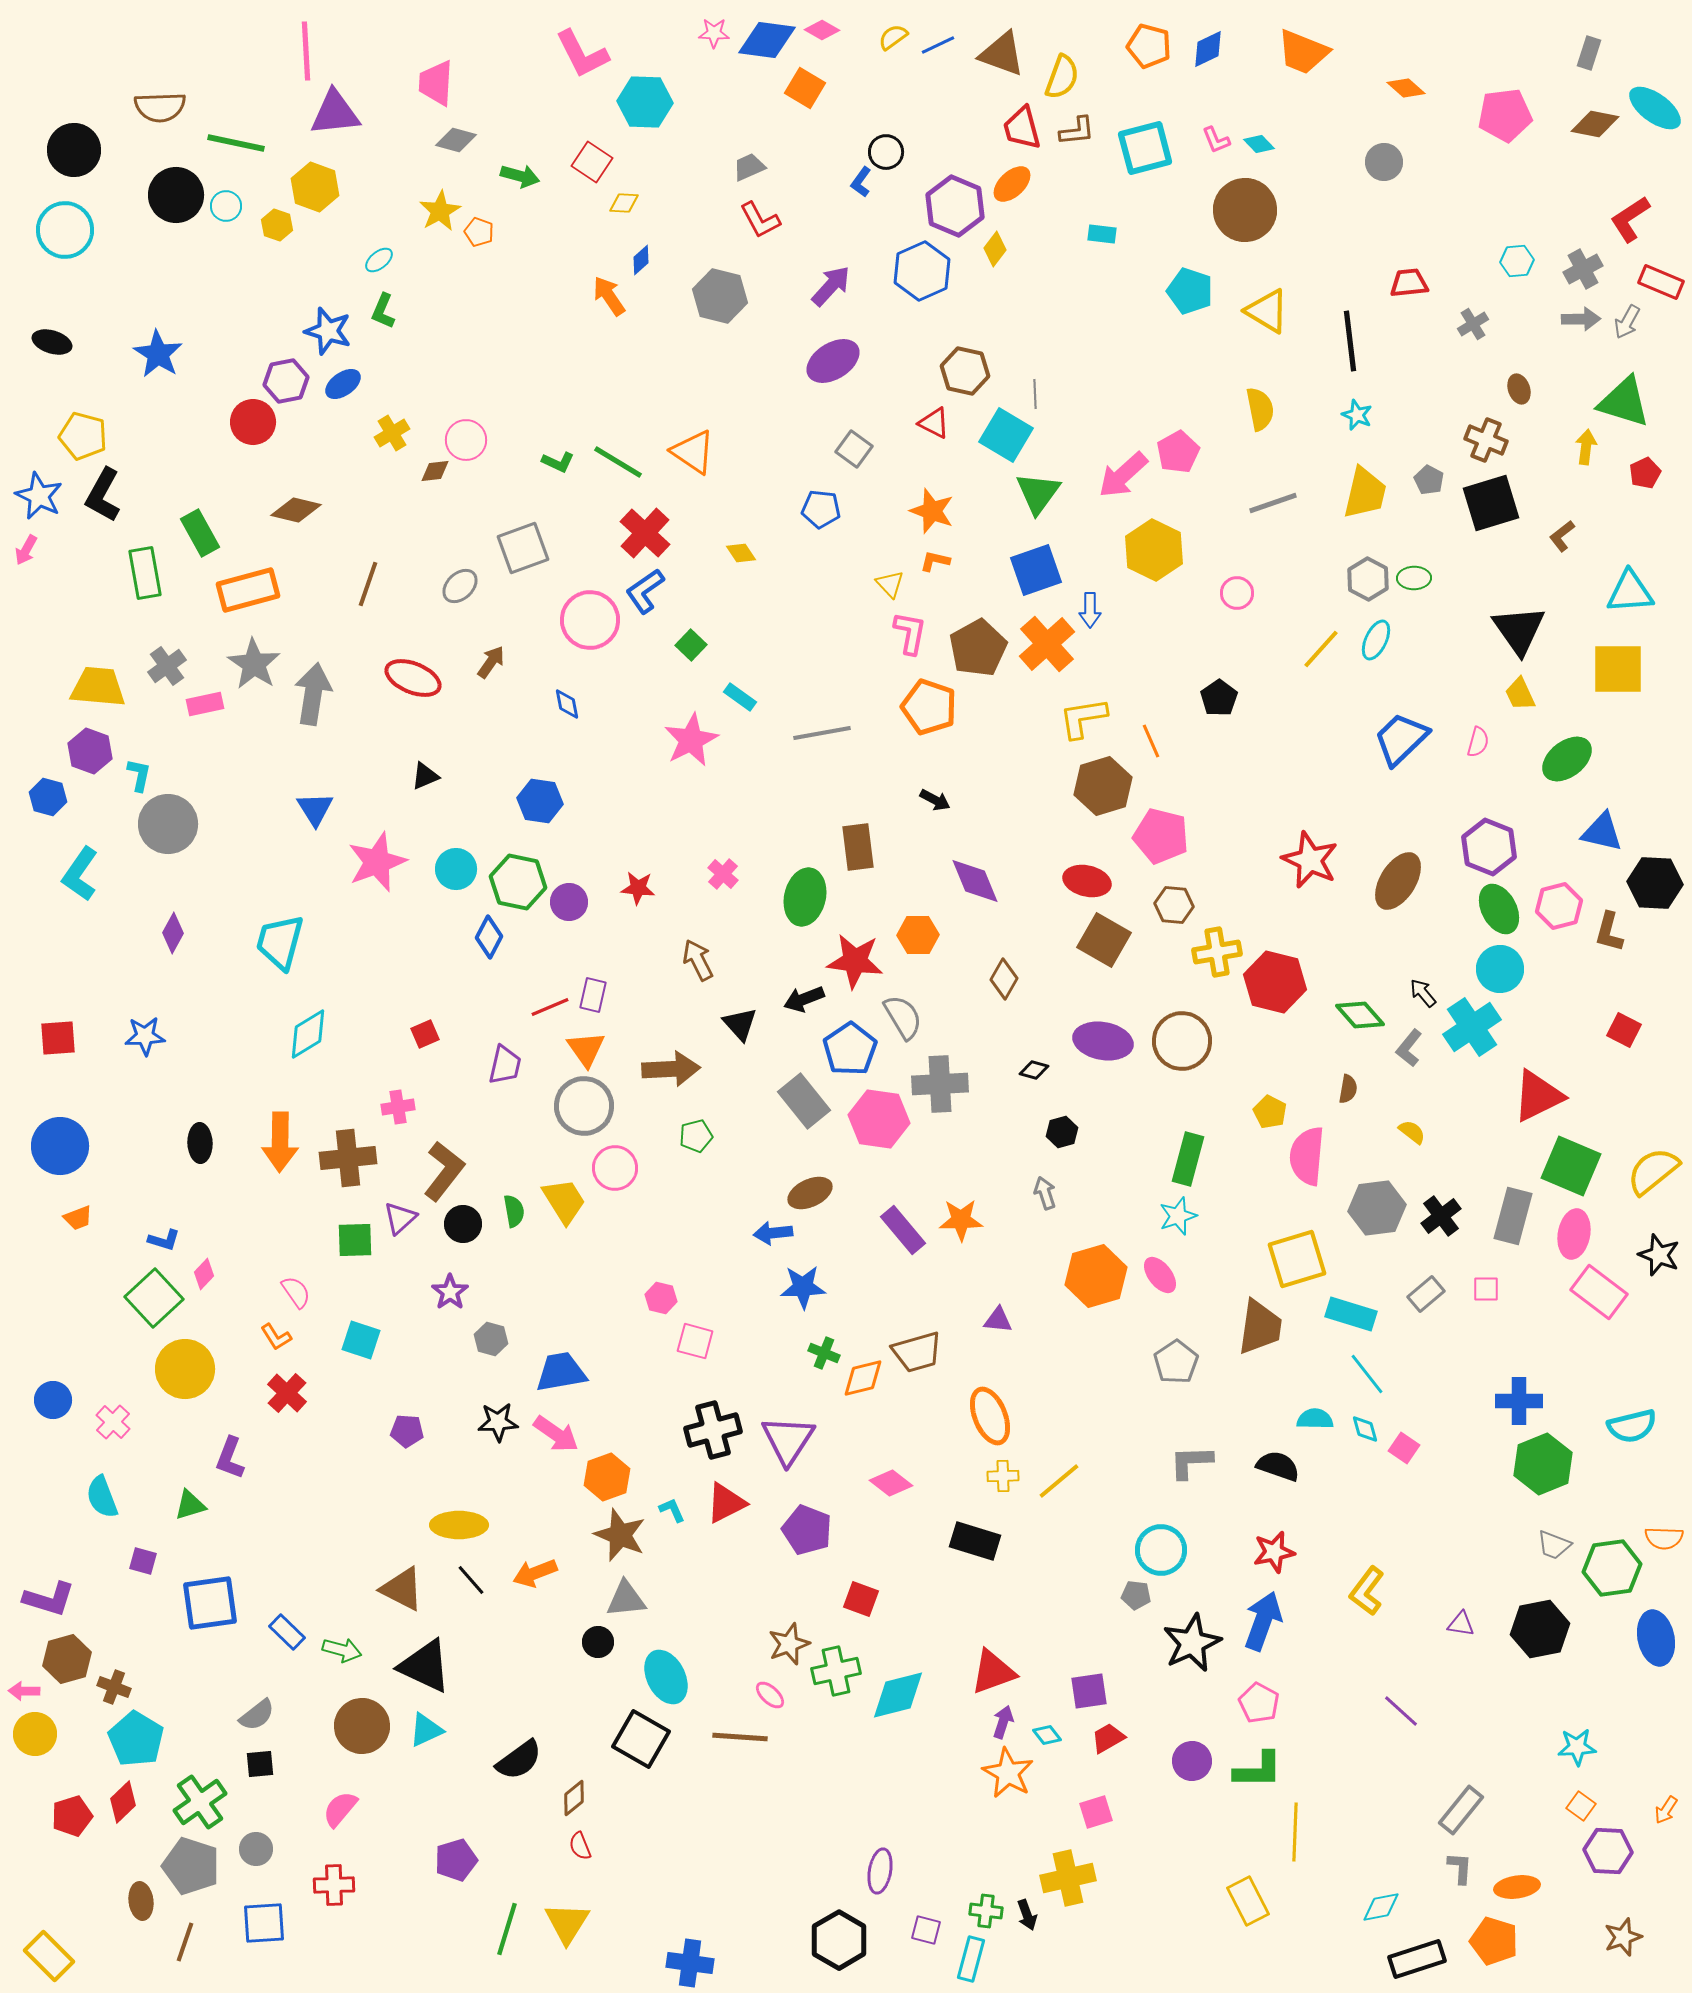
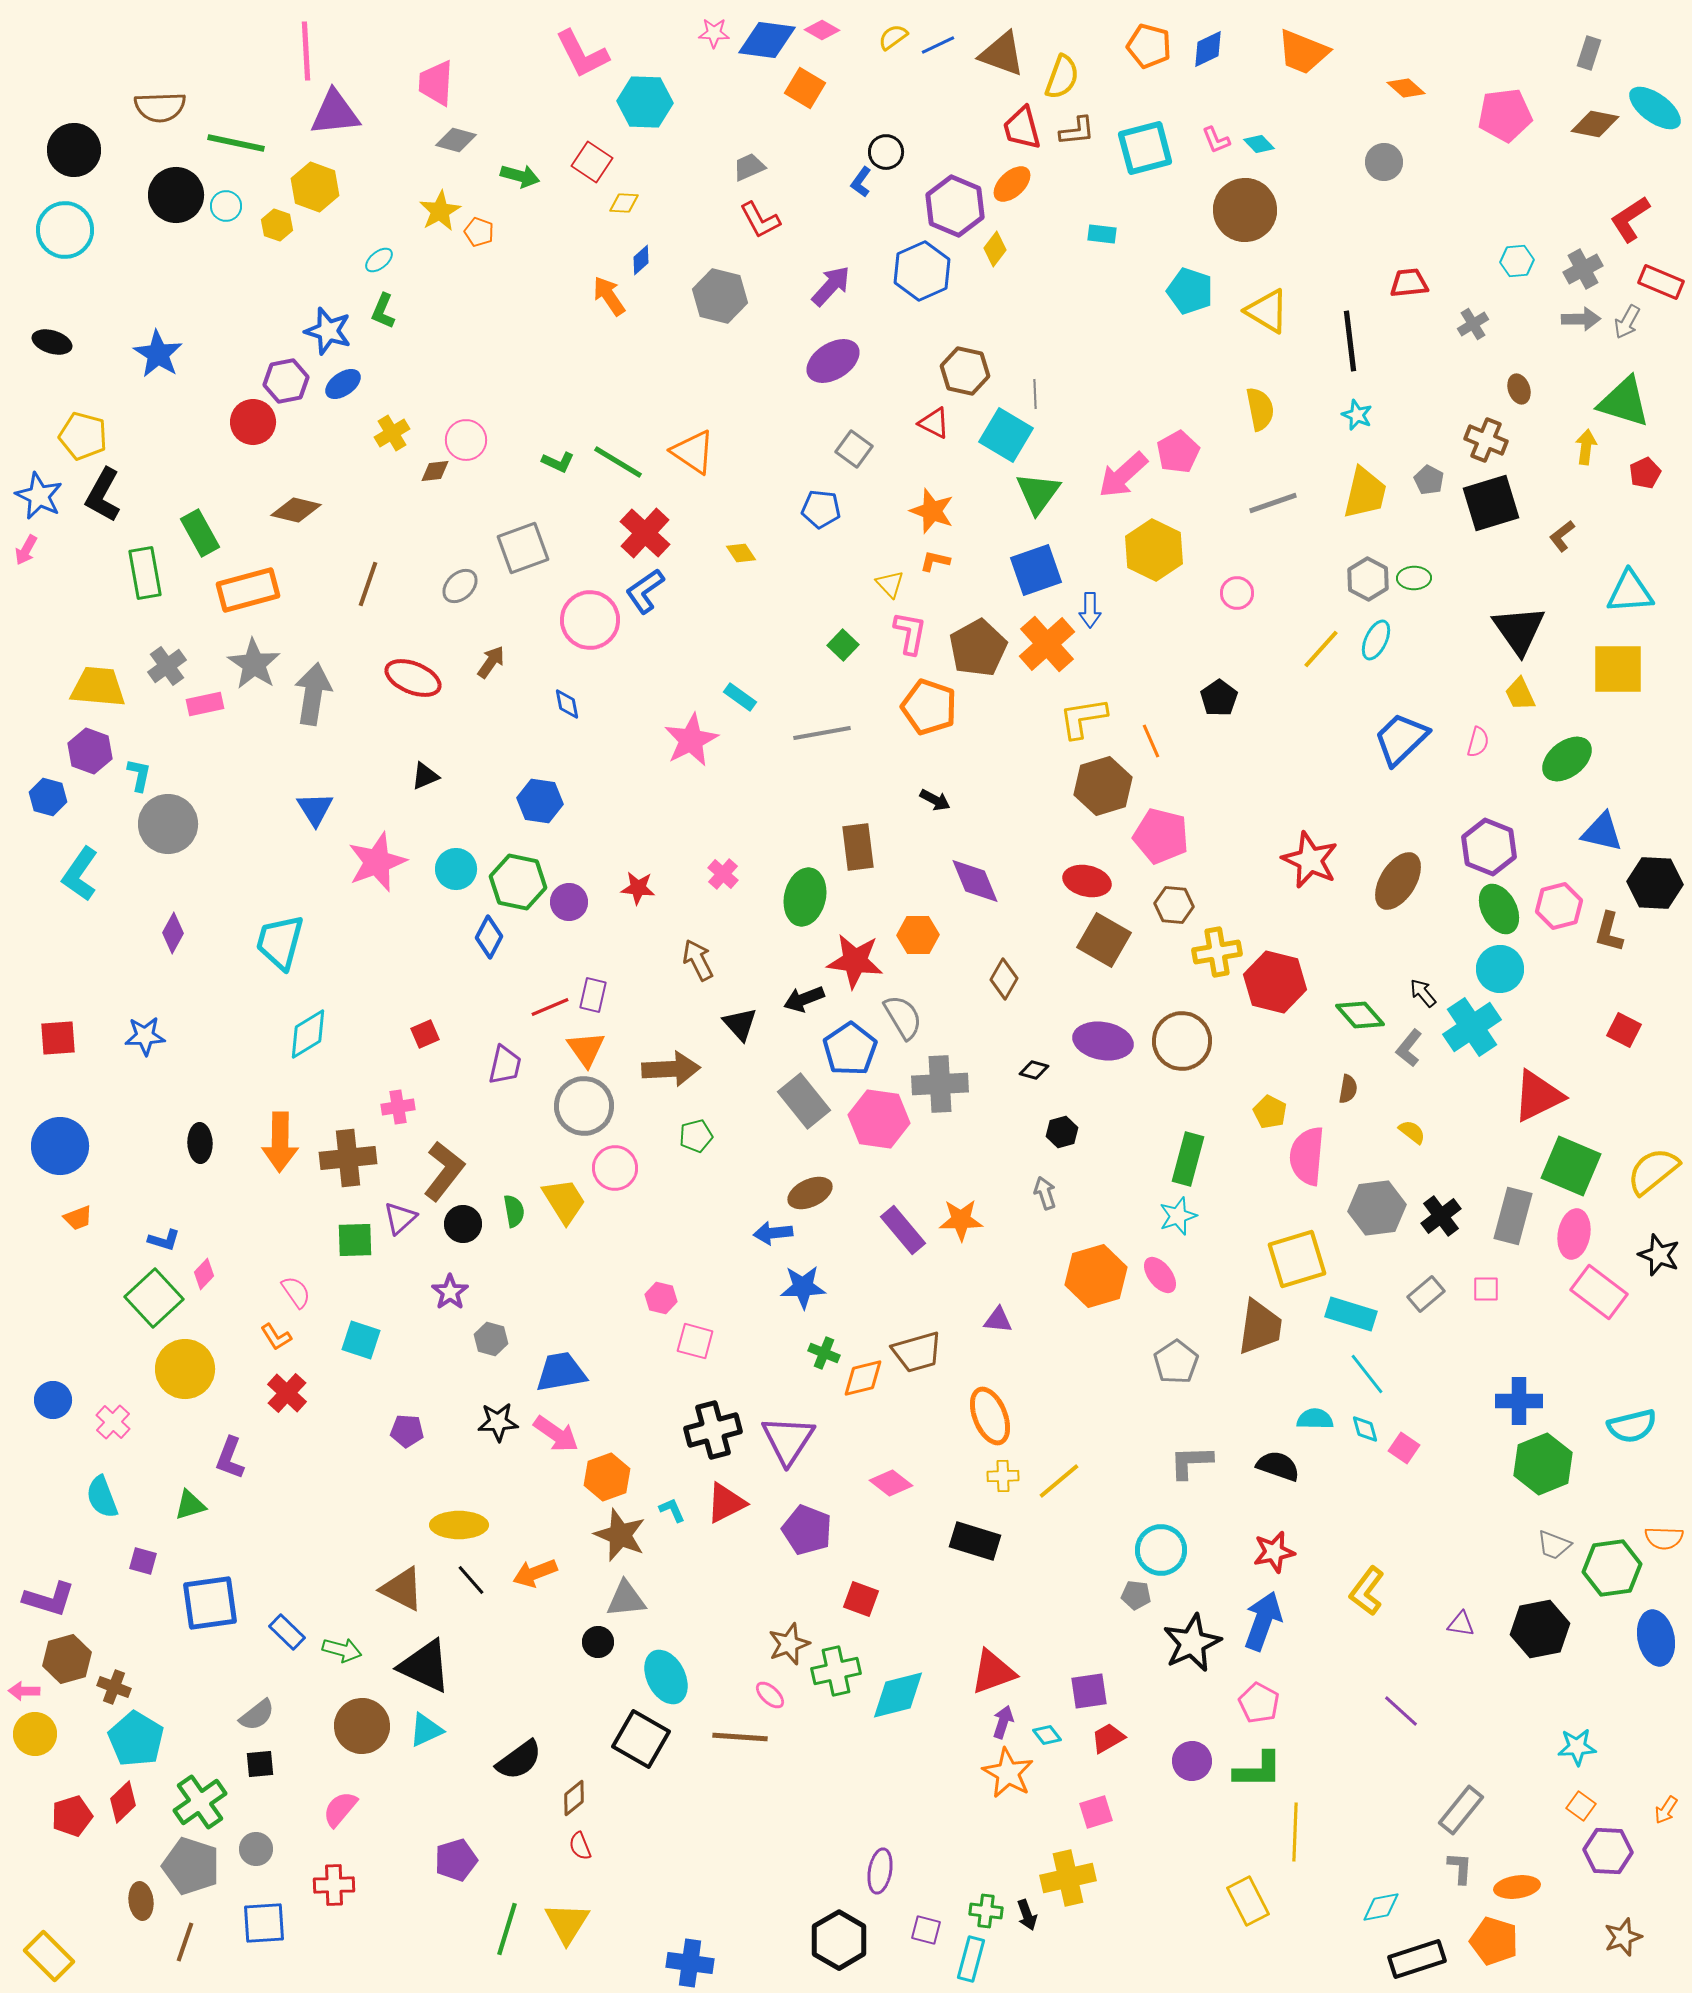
green square at (691, 645): moved 152 px right
